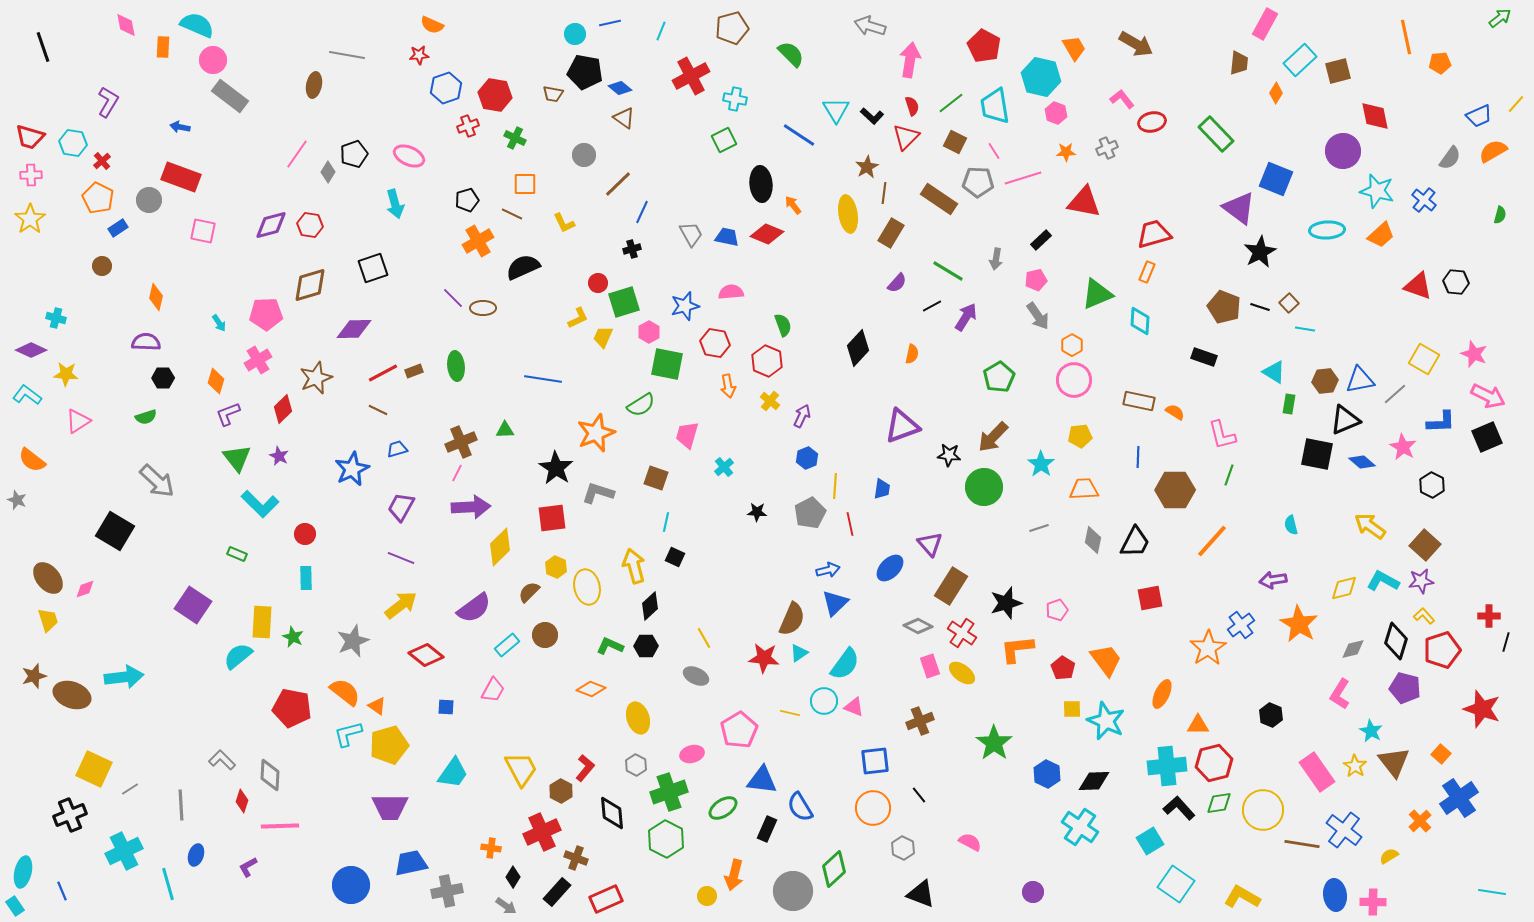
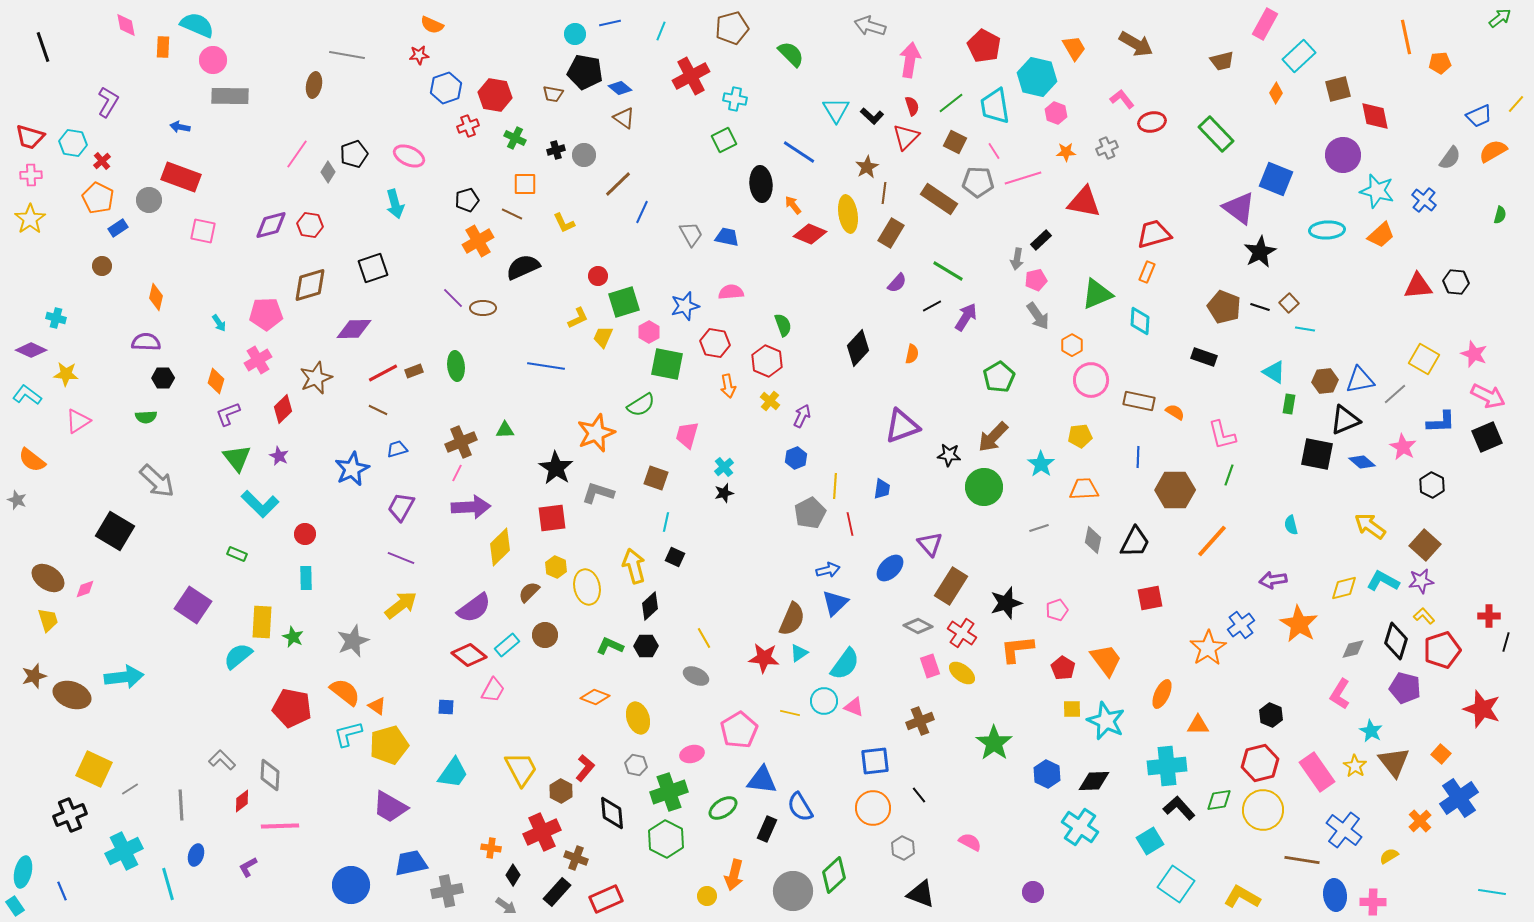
cyan rectangle at (1300, 60): moved 1 px left, 4 px up
brown trapezoid at (1239, 63): moved 17 px left, 2 px up; rotated 70 degrees clockwise
brown square at (1338, 71): moved 18 px down
cyan hexagon at (1041, 77): moved 4 px left
gray rectangle at (230, 96): rotated 36 degrees counterclockwise
blue line at (799, 135): moved 17 px down
purple circle at (1343, 151): moved 4 px down
red diamond at (767, 234): moved 43 px right
black cross at (632, 249): moved 76 px left, 99 px up
gray arrow at (996, 259): moved 21 px right
red circle at (598, 283): moved 7 px up
red triangle at (1418, 286): rotated 24 degrees counterclockwise
blue line at (543, 379): moved 3 px right, 13 px up
pink circle at (1074, 380): moved 17 px right
green semicircle at (146, 417): rotated 15 degrees clockwise
blue hexagon at (807, 458): moved 11 px left
black star at (757, 512): moved 33 px left, 19 px up; rotated 18 degrees counterclockwise
brown ellipse at (48, 578): rotated 16 degrees counterclockwise
red diamond at (426, 655): moved 43 px right
orange diamond at (591, 689): moved 4 px right, 8 px down
red hexagon at (1214, 763): moved 46 px right
gray hexagon at (636, 765): rotated 15 degrees counterclockwise
red diamond at (242, 801): rotated 35 degrees clockwise
green diamond at (1219, 803): moved 3 px up
purple trapezoid at (390, 807): rotated 30 degrees clockwise
brown line at (1302, 844): moved 16 px down
green diamond at (834, 869): moved 6 px down
black diamond at (513, 877): moved 2 px up
